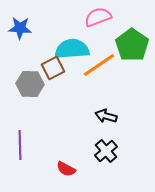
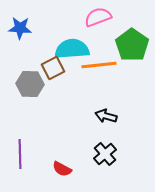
orange line: rotated 28 degrees clockwise
purple line: moved 9 px down
black cross: moved 1 px left, 3 px down
red semicircle: moved 4 px left
